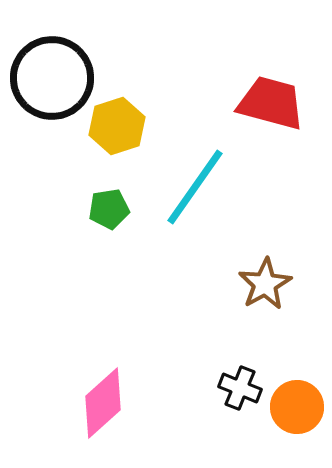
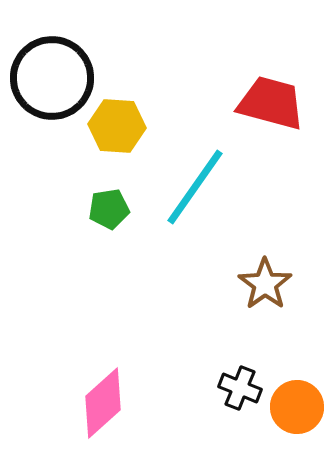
yellow hexagon: rotated 22 degrees clockwise
brown star: rotated 6 degrees counterclockwise
